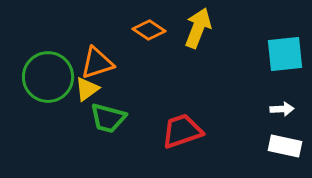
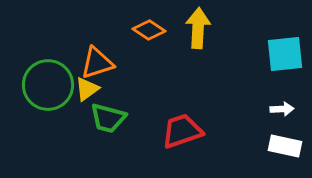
yellow arrow: rotated 18 degrees counterclockwise
green circle: moved 8 px down
